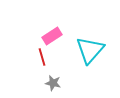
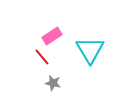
cyan triangle: rotated 12 degrees counterclockwise
red line: rotated 24 degrees counterclockwise
